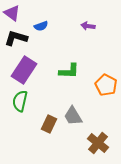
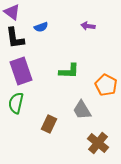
purple triangle: moved 1 px up
blue semicircle: moved 1 px down
black L-shape: moved 1 px left; rotated 115 degrees counterclockwise
purple rectangle: moved 3 px left, 1 px down; rotated 52 degrees counterclockwise
green semicircle: moved 4 px left, 2 px down
gray trapezoid: moved 9 px right, 6 px up
